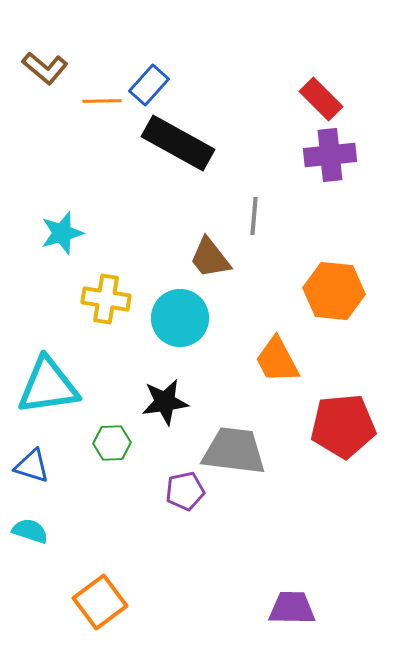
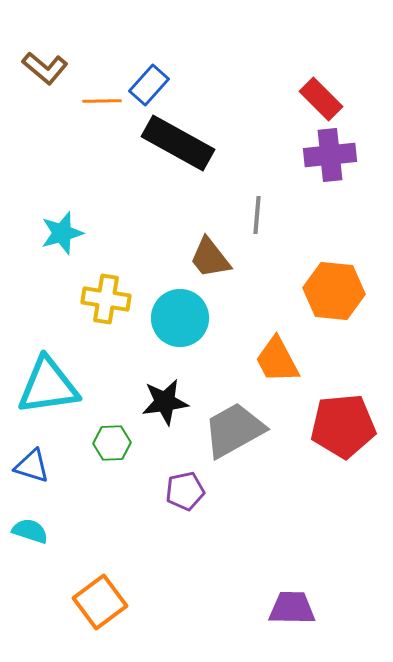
gray line: moved 3 px right, 1 px up
gray trapezoid: moved 21 px up; rotated 36 degrees counterclockwise
